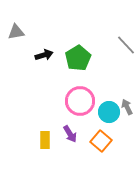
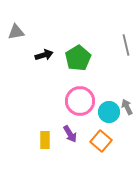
gray line: rotated 30 degrees clockwise
